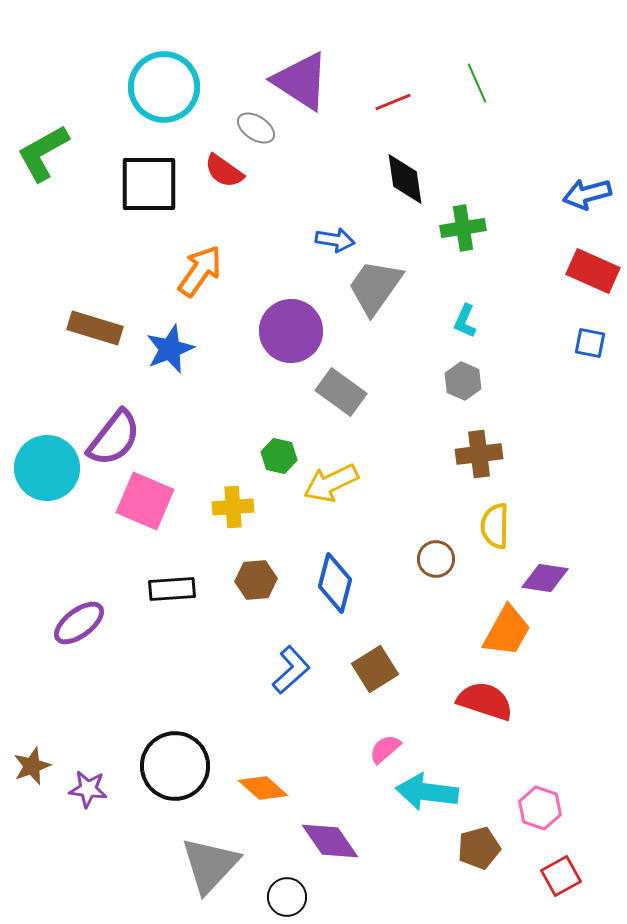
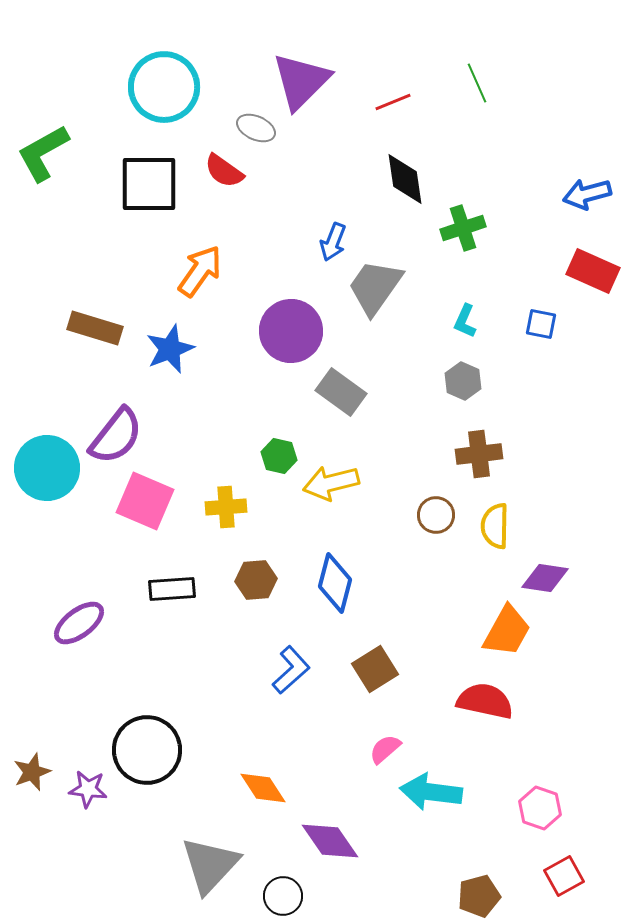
purple triangle at (301, 81): rotated 42 degrees clockwise
gray ellipse at (256, 128): rotated 9 degrees counterclockwise
green cross at (463, 228): rotated 9 degrees counterclockwise
blue arrow at (335, 240): moved 2 px left, 2 px down; rotated 102 degrees clockwise
blue square at (590, 343): moved 49 px left, 19 px up
purple semicircle at (114, 438): moved 2 px right, 2 px up
yellow arrow at (331, 483): rotated 12 degrees clockwise
yellow cross at (233, 507): moved 7 px left
brown circle at (436, 559): moved 44 px up
red semicircle at (485, 701): rotated 6 degrees counterclockwise
brown star at (32, 766): moved 6 px down
black circle at (175, 766): moved 28 px left, 16 px up
orange diamond at (263, 788): rotated 15 degrees clockwise
cyan arrow at (427, 792): moved 4 px right
brown pentagon at (479, 848): moved 48 px down
red square at (561, 876): moved 3 px right
black circle at (287, 897): moved 4 px left, 1 px up
